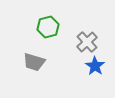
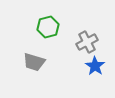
gray cross: rotated 15 degrees clockwise
